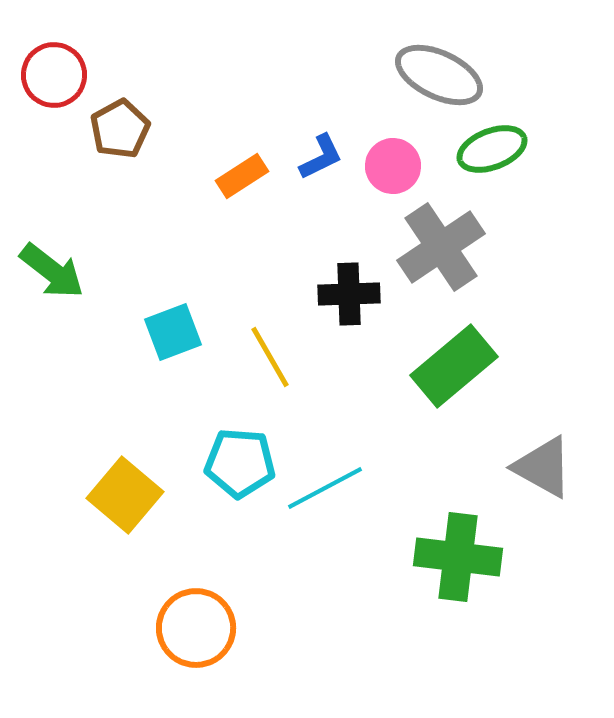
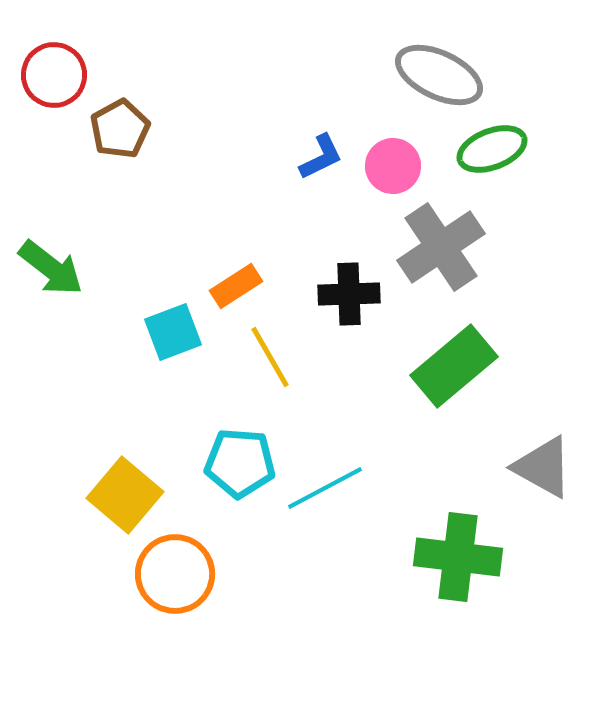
orange rectangle: moved 6 px left, 110 px down
green arrow: moved 1 px left, 3 px up
orange circle: moved 21 px left, 54 px up
